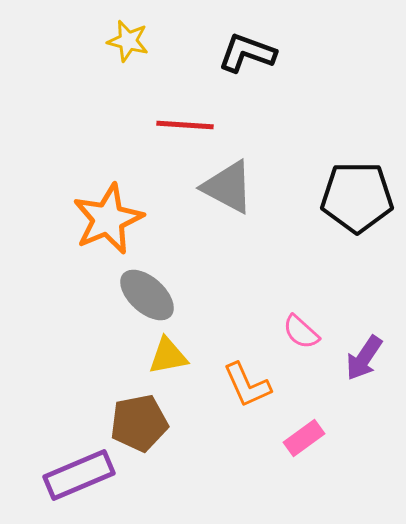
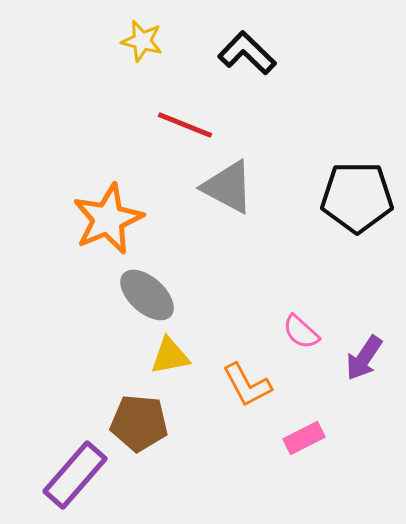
yellow star: moved 14 px right
black L-shape: rotated 24 degrees clockwise
red line: rotated 18 degrees clockwise
yellow triangle: moved 2 px right
orange L-shape: rotated 4 degrees counterclockwise
brown pentagon: rotated 16 degrees clockwise
pink rectangle: rotated 9 degrees clockwise
purple rectangle: moved 4 px left; rotated 26 degrees counterclockwise
